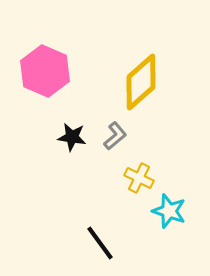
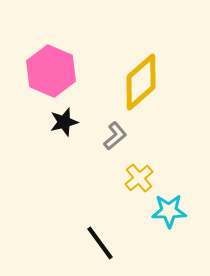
pink hexagon: moved 6 px right
black star: moved 8 px left, 15 px up; rotated 24 degrees counterclockwise
yellow cross: rotated 24 degrees clockwise
cyan star: rotated 20 degrees counterclockwise
